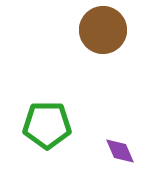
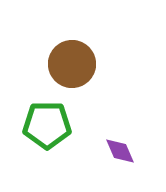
brown circle: moved 31 px left, 34 px down
